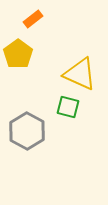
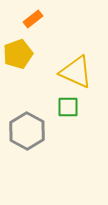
yellow pentagon: rotated 16 degrees clockwise
yellow triangle: moved 4 px left, 2 px up
green square: rotated 15 degrees counterclockwise
